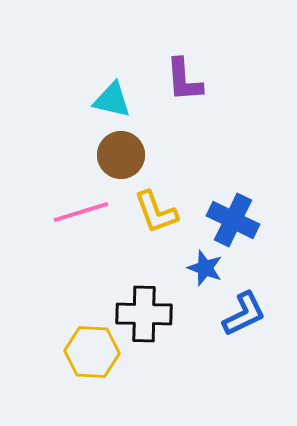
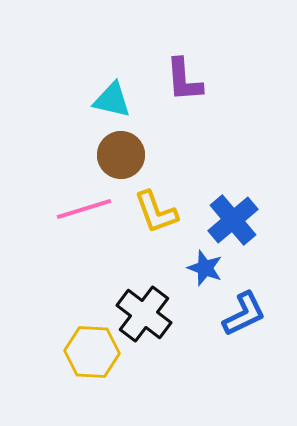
pink line: moved 3 px right, 3 px up
blue cross: rotated 24 degrees clockwise
black cross: rotated 36 degrees clockwise
